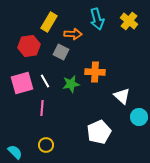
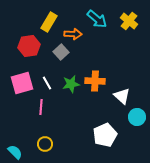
cyan arrow: rotated 35 degrees counterclockwise
gray square: rotated 21 degrees clockwise
orange cross: moved 9 px down
white line: moved 2 px right, 2 px down
pink line: moved 1 px left, 1 px up
cyan circle: moved 2 px left
white pentagon: moved 6 px right, 3 px down
yellow circle: moved 1 px left, 1 px up
